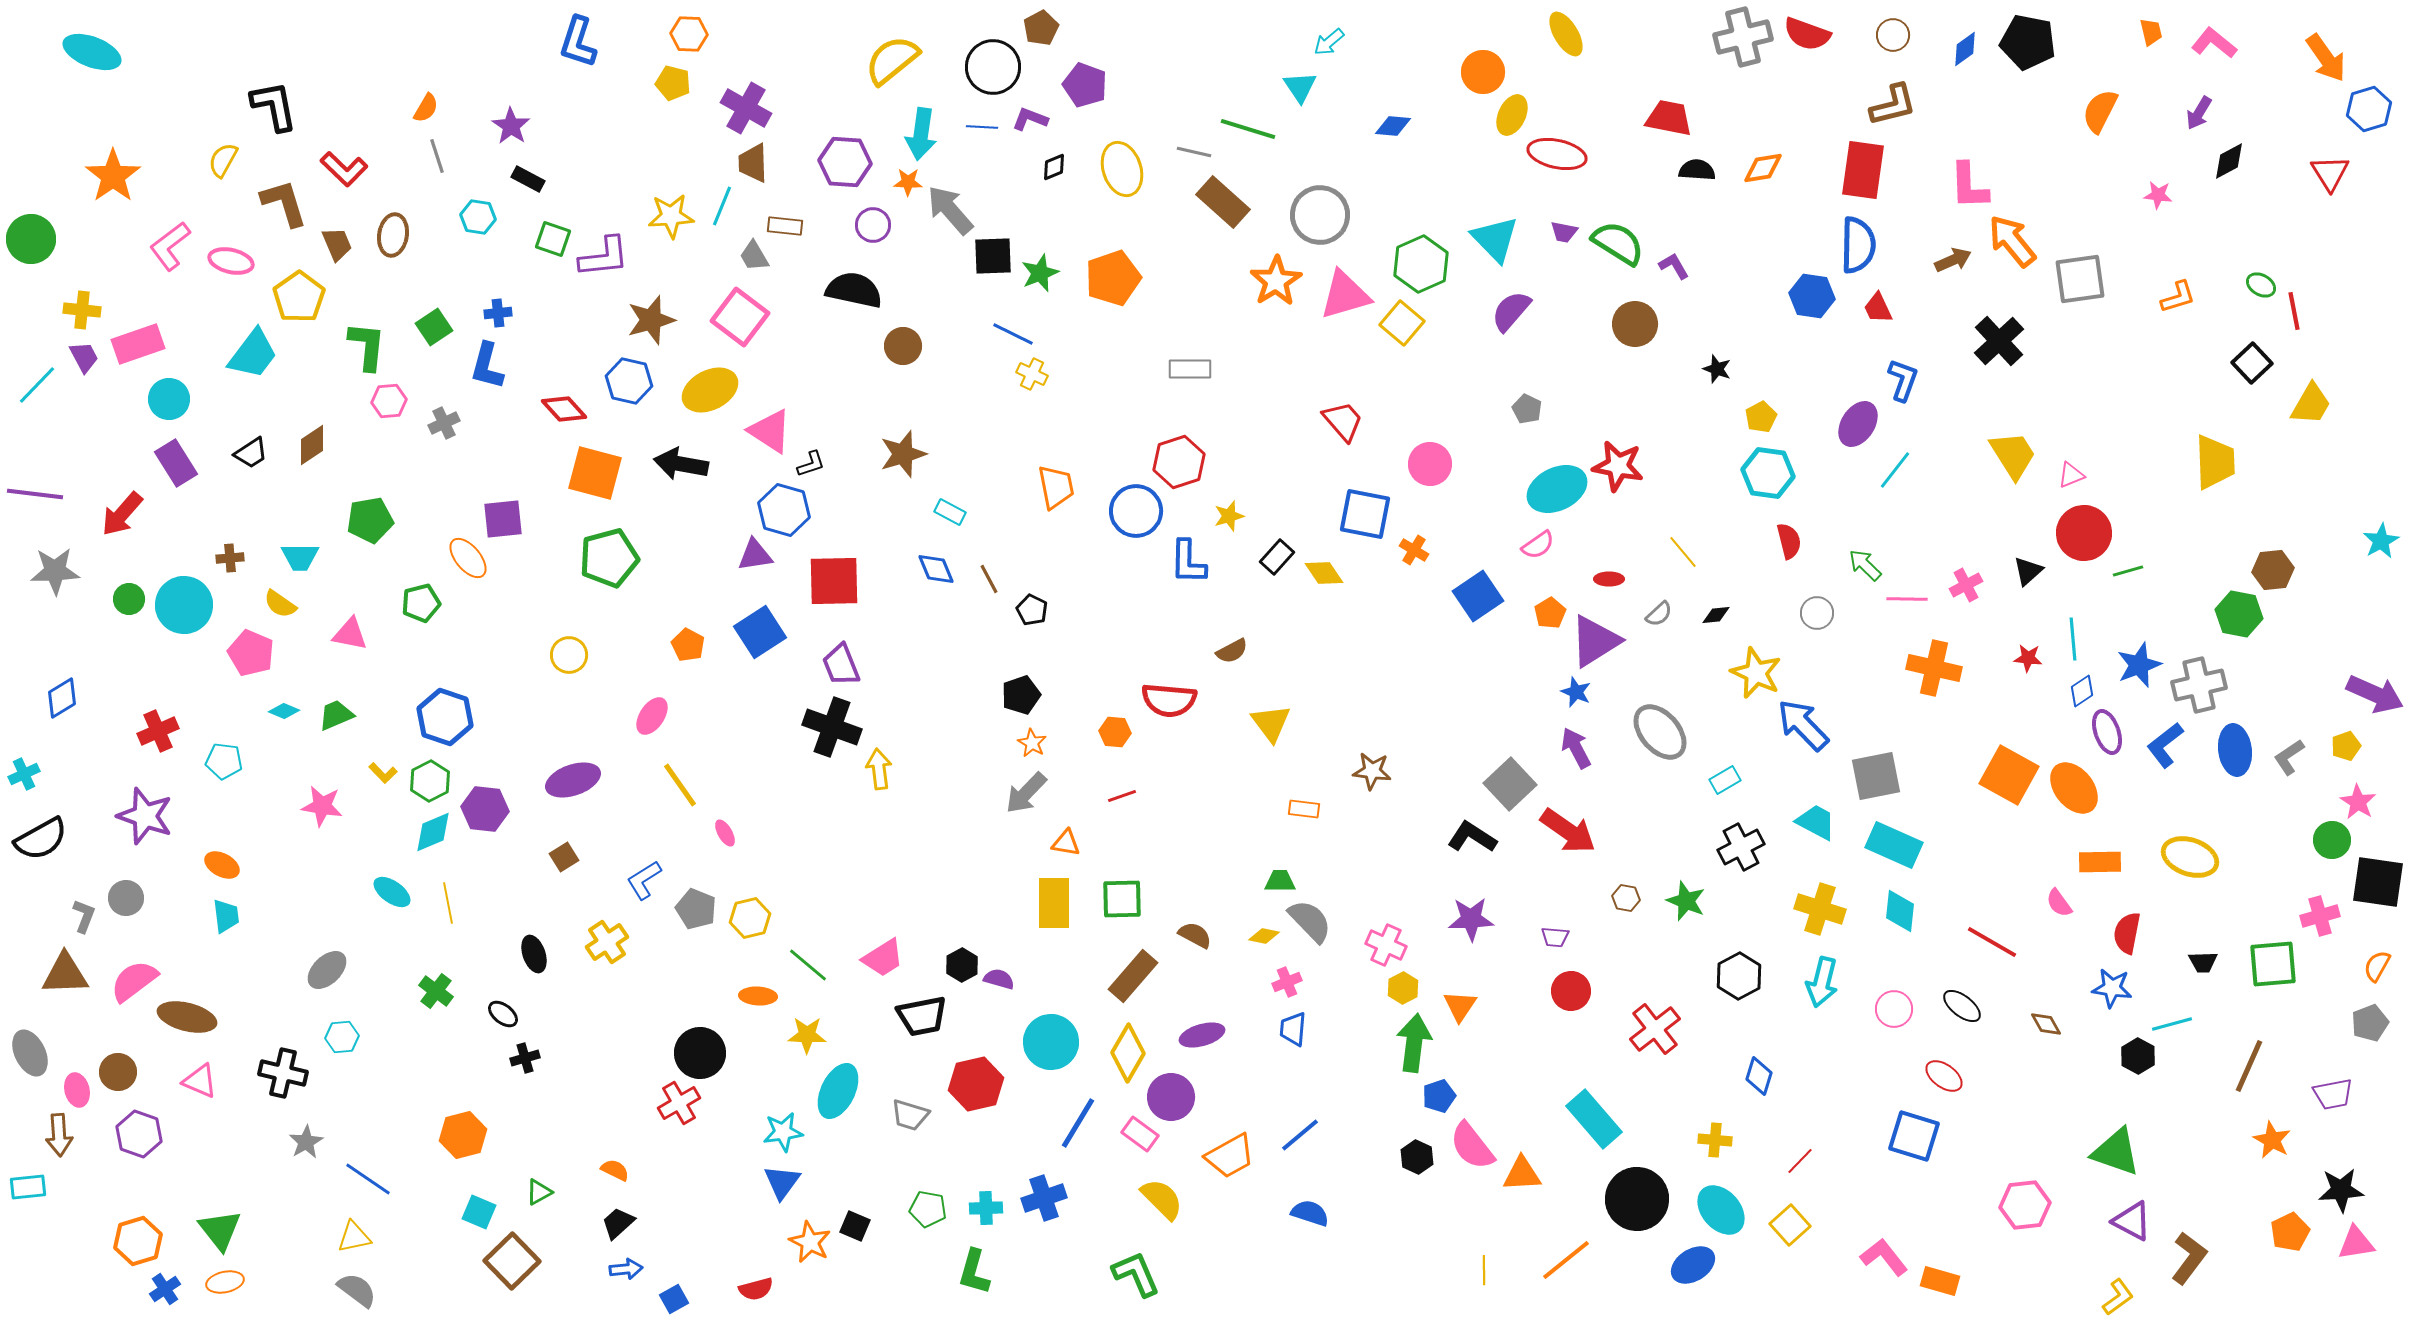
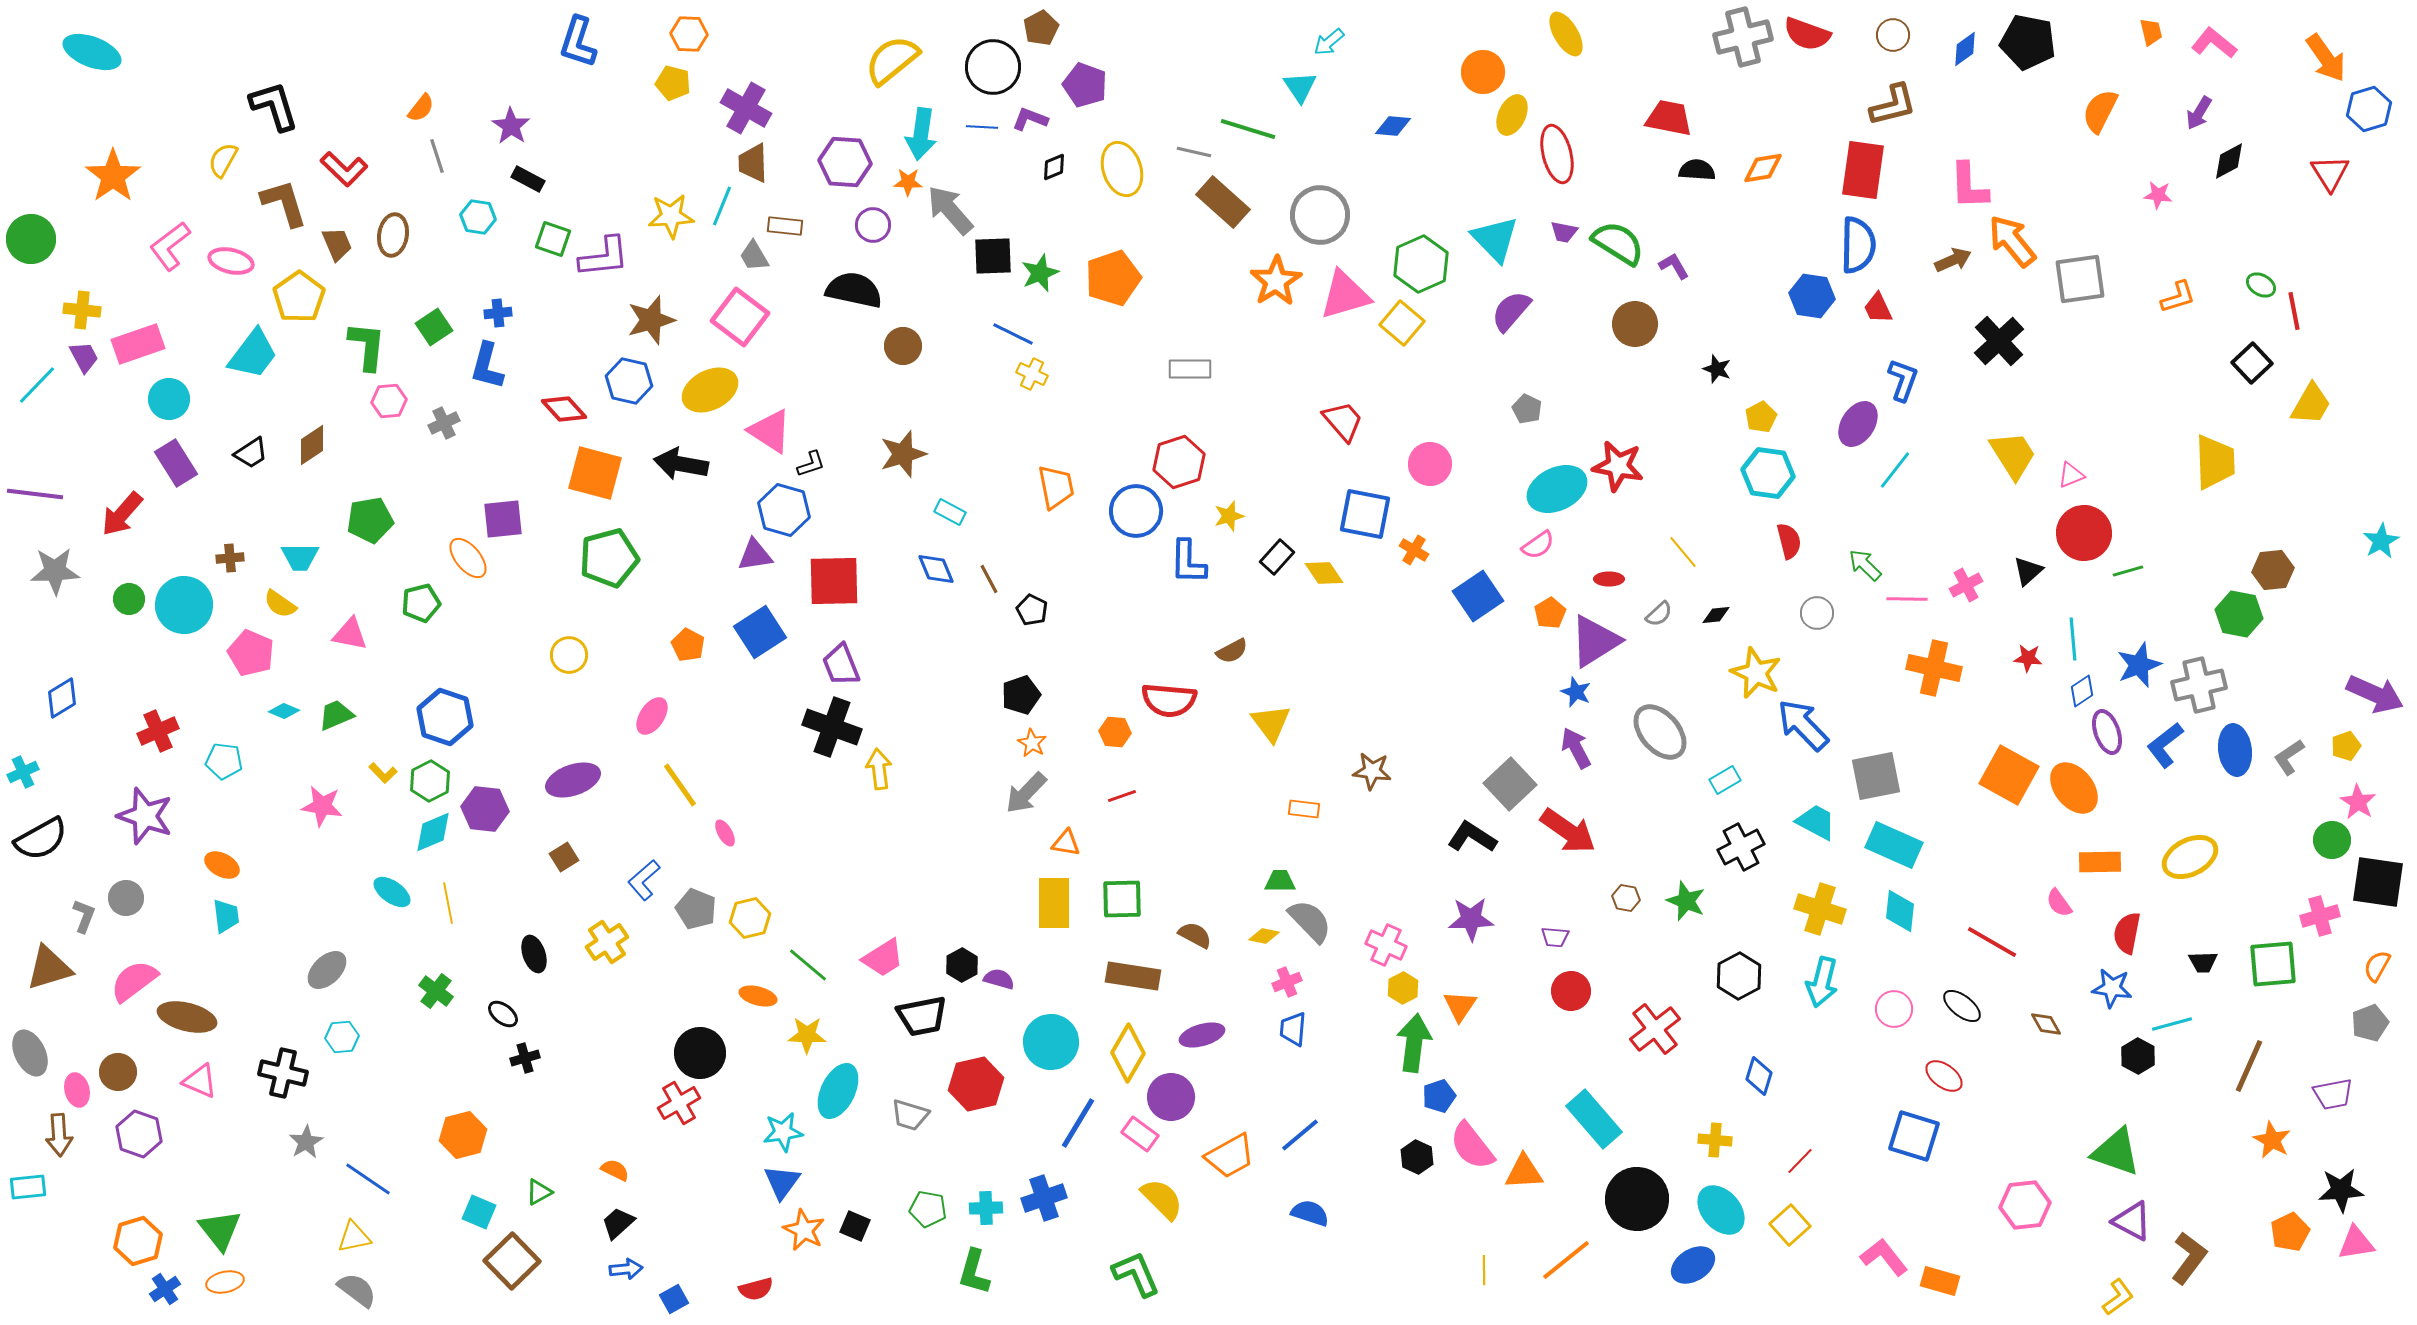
black L-shape at (274, 106): rotated 6 degrees counterclockwise
orange semicircle at (426, 108): moved 5 px left; rotated 8 degrees clockwise
red ellipse at (1557, 154): rotated 64 degrees clockwise
cyan cross at (24, 774): moved 1 px left, 2 px up
yellow ellipse at (2190, 857): rotated 46 degrees counterclockwise
blue L-shape at (644, 880): rotated 9 degrees counterclockwise
brown triangle at (65, 974): moved 16 px left, 6 px up; rotated 15 degrees counterclockwise
brown rectangle at (1133, 976): rotated 58 degrees clockwise
orange ellipse at (758, 996): rotated 12 degrees clockwise
orange triangle at (1522, 1174): moved 2 px right, 2 px up
orange star at (810, 1242): moved 6 px left, 12 px up
